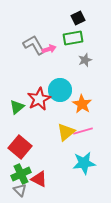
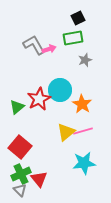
red triangle: rotated 24 degrees clockwise
